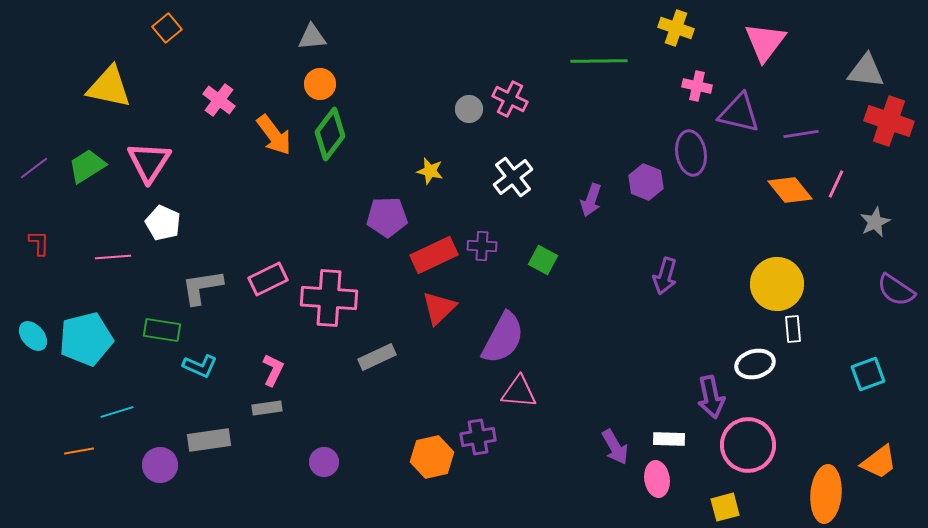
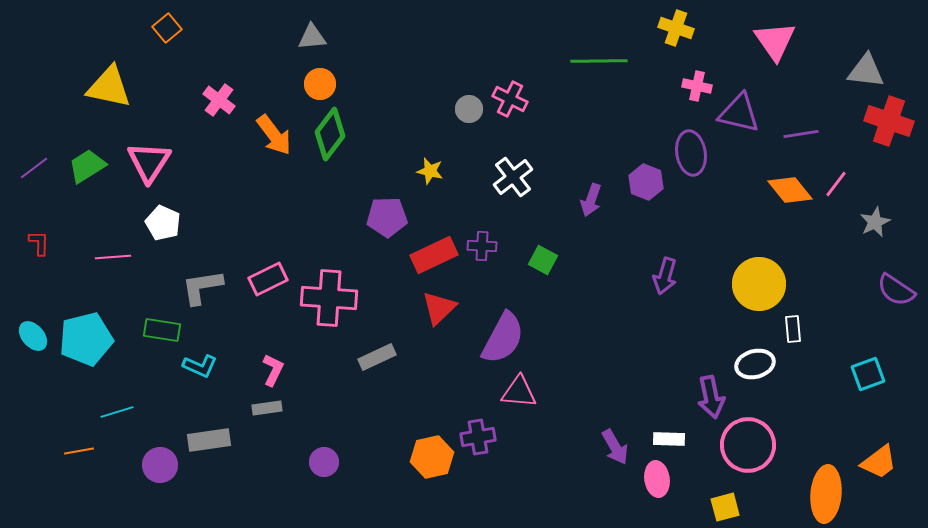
pink triangle at (765, 42): moved 10 px right, 1 px up; rotated 12 degrees counterclockwise
pink line at (836, 184): rotated 12 degrees clockwise
yellow circle at (777, 284): moved 18 px left
